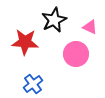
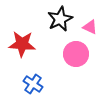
black star: moved 6 px right, 1 px up
red star: moved 3 px left, 2 px down
blue cross: rotated 18 degrees counterclockwise
